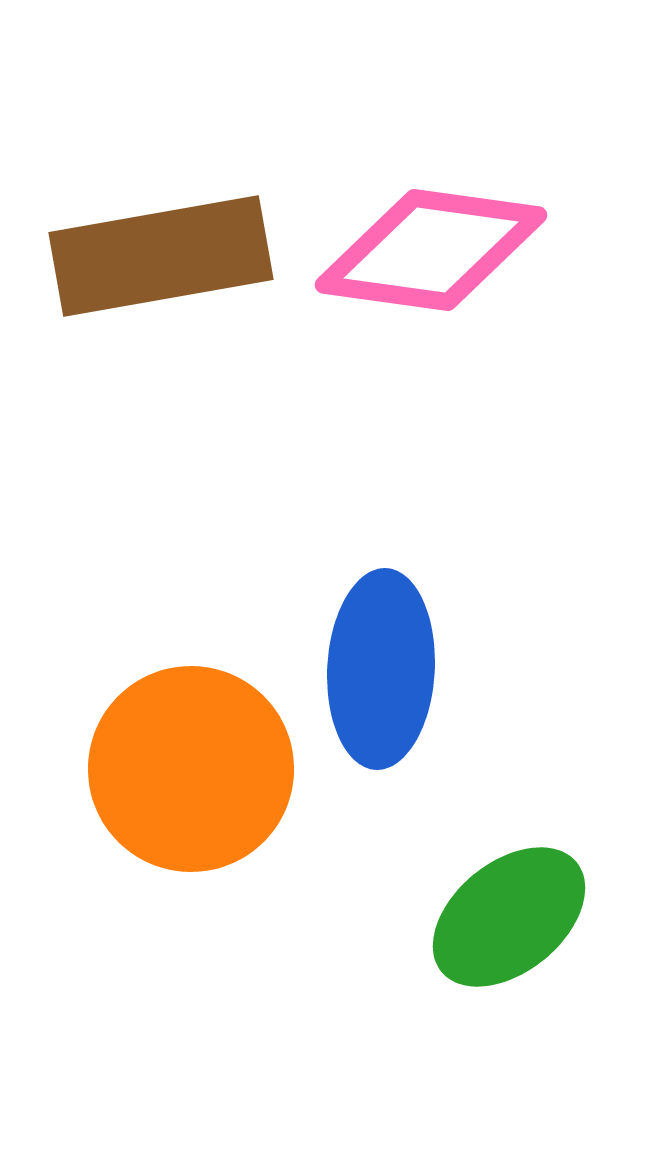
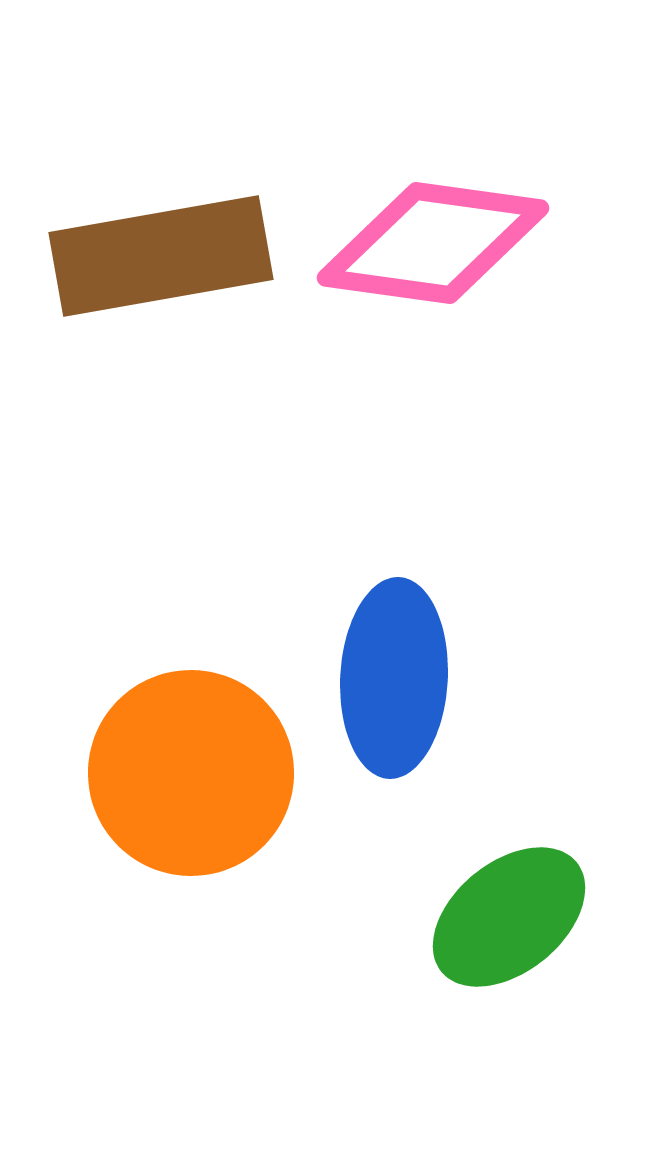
pink diamond: moved 2 px right, 7 px up
blue ellipse: moved 13 px right, 9 px down
orange circle: moved 4 px down
